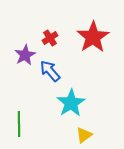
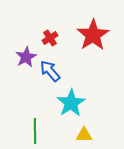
red star: moved 2 px up
purple star: moved 1 px right, 2 px down
green line: moved 16 px right, 7 px down
yellow triangle: rotated 36 degrees clockwise
